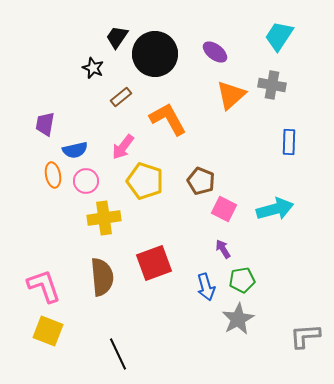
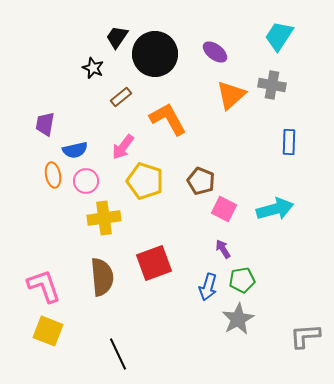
blue arrow: moved 2 px right; rotated 32 degrees clockwise
